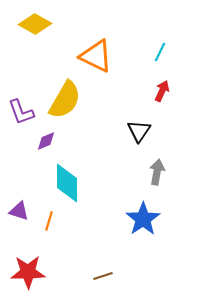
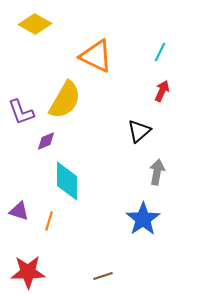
black triangle: rotated 15 degrees clockwise
cyan diamond: moved 2 px up
